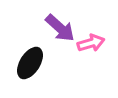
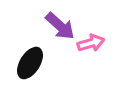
purple arrow: moved 2 px up
